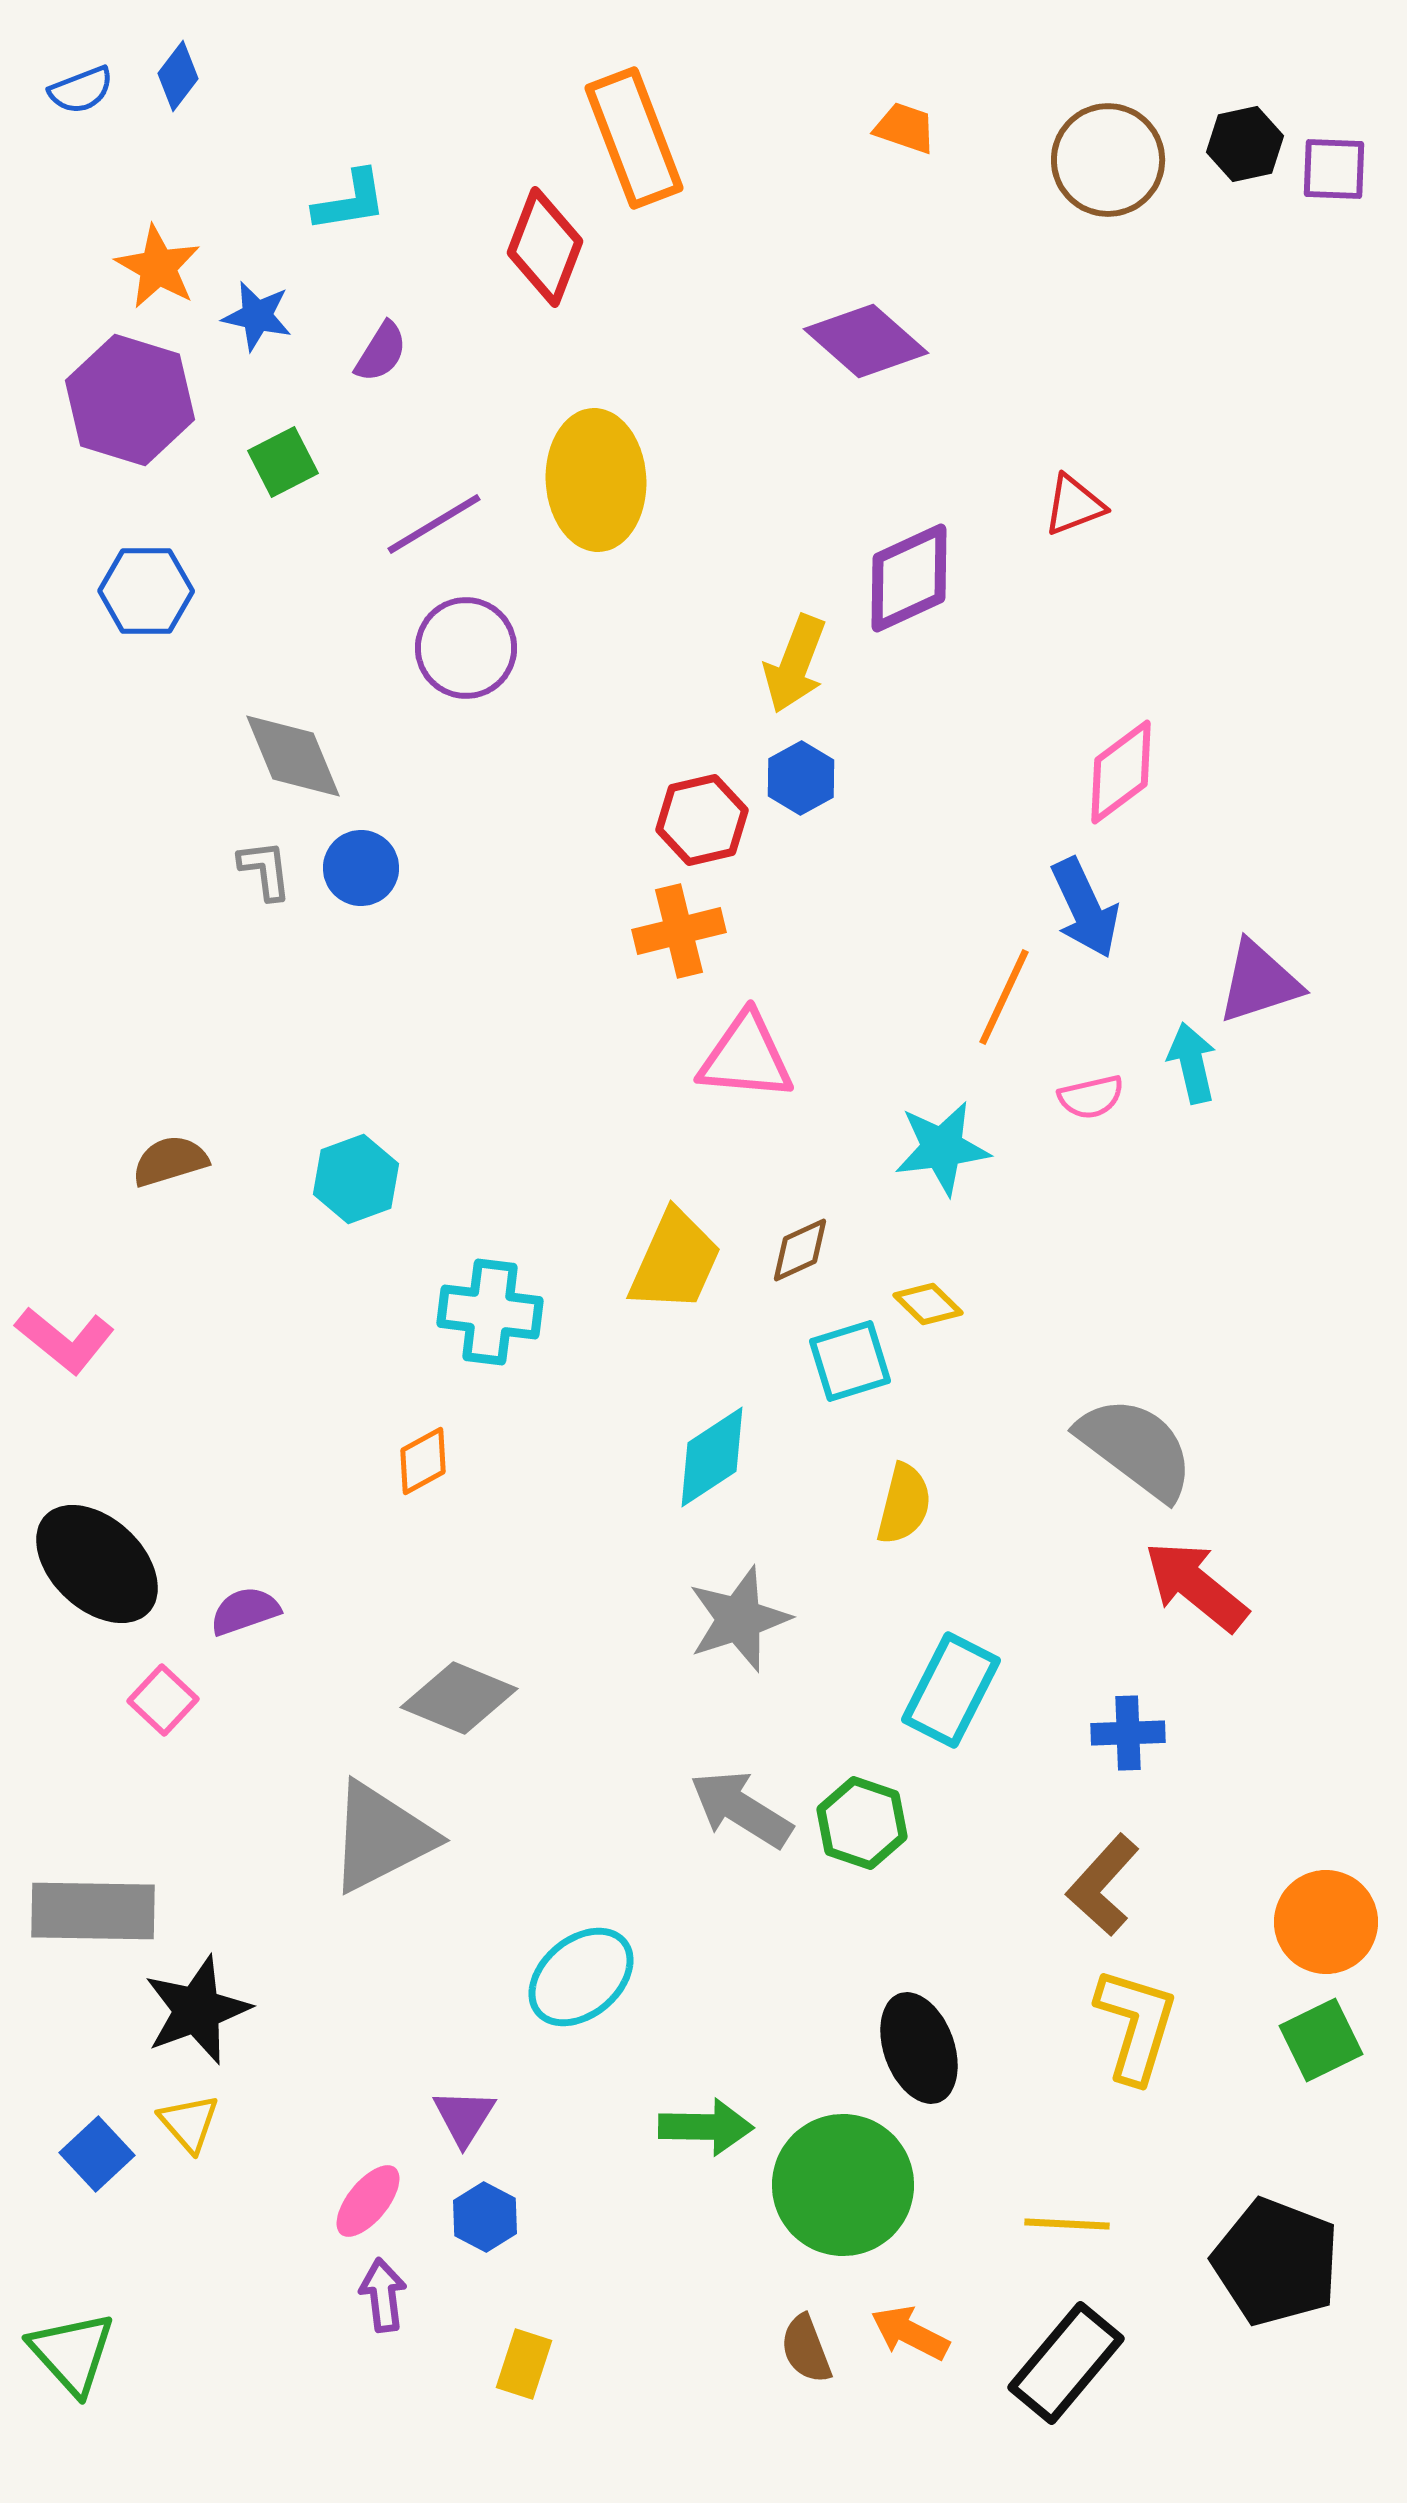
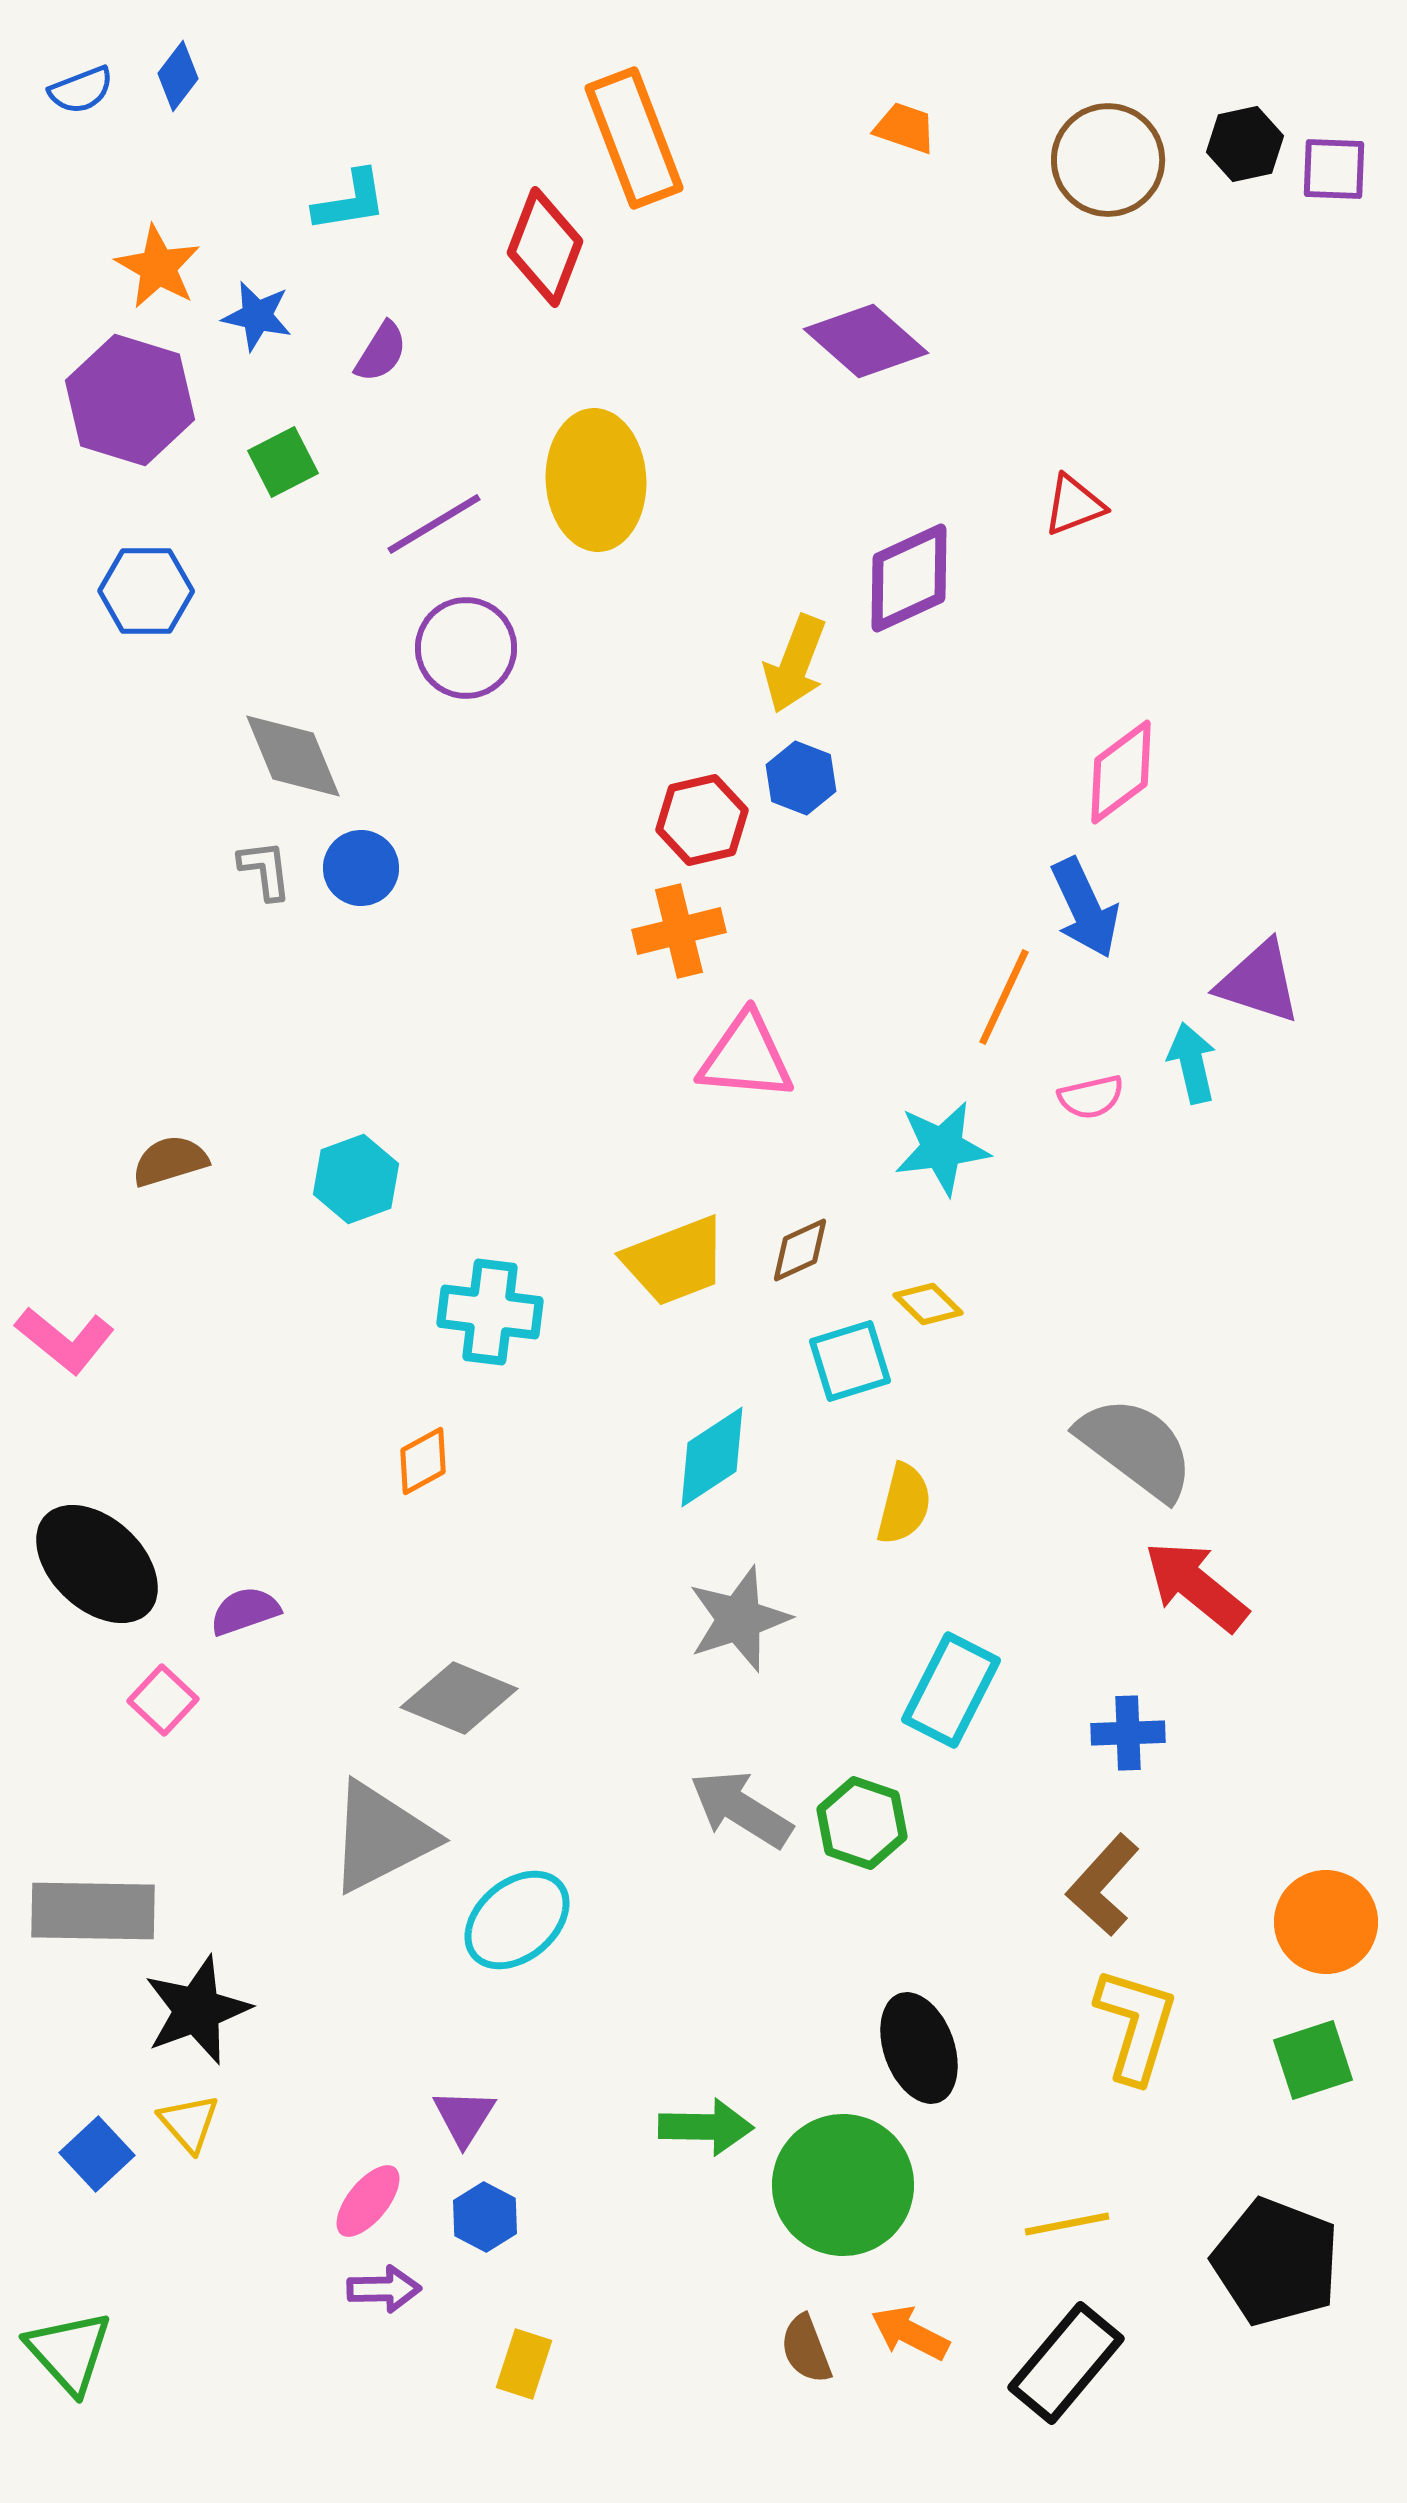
blue hexagon at (801, 778): rotated 10 degrees counterclockwise
purple triangle at (1259, 982): rotated 36 degrees clockwise
yellow trapezoid at (675, 1261): rotated 45 degrees clockwise
cyan ellipse at (581, 1977): moved 64 px left, 57 px up
green square at (1321, 2040): moved 8 px left, 20 px down; rotated 8 degrees clockwise
yellow line at (1067, 2224): rotated 14 degrees counterclockwise
purple arrow at (383, 2295): moved 1 px right, 6 px up; rotated 96 degrees clockwise
green triangle at (72, 2353): moved 3 px left, 1 px up
